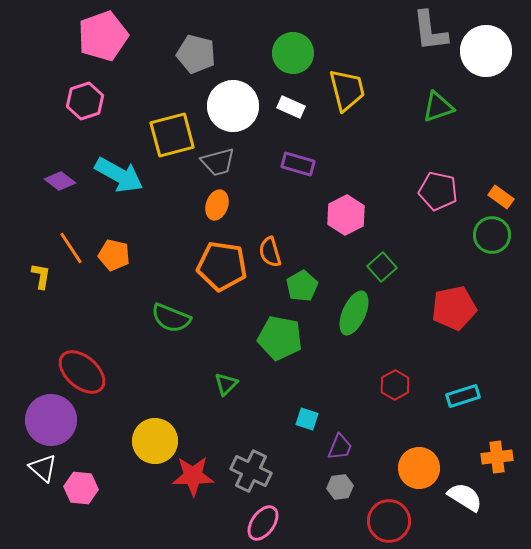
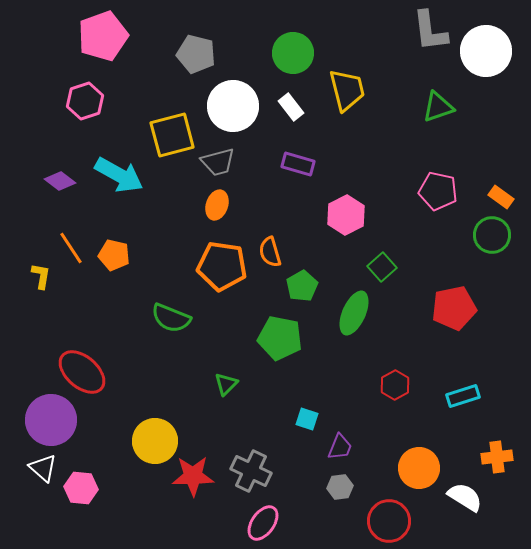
white rectangle at (291, 107): rotated 28 degrees clockwise
